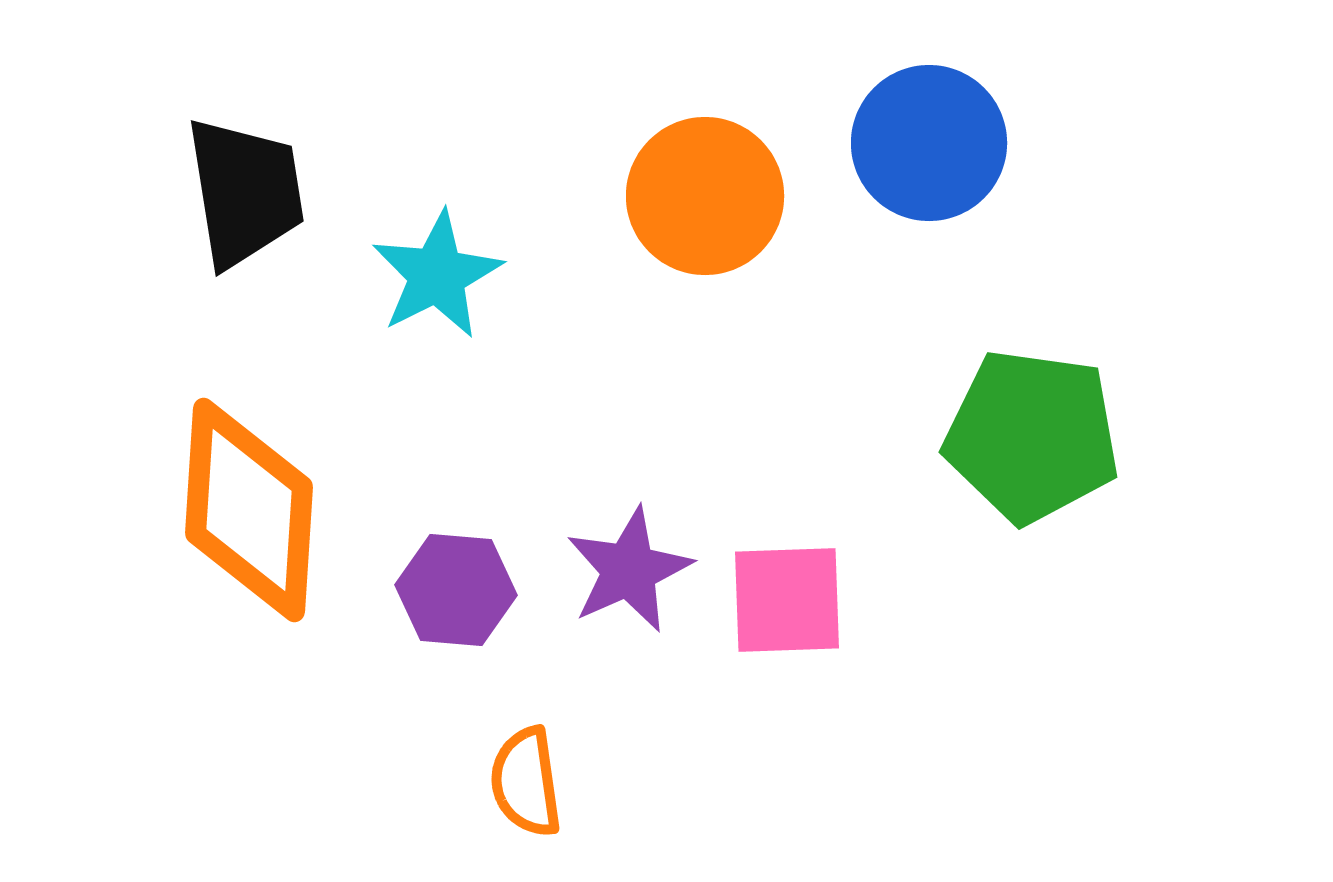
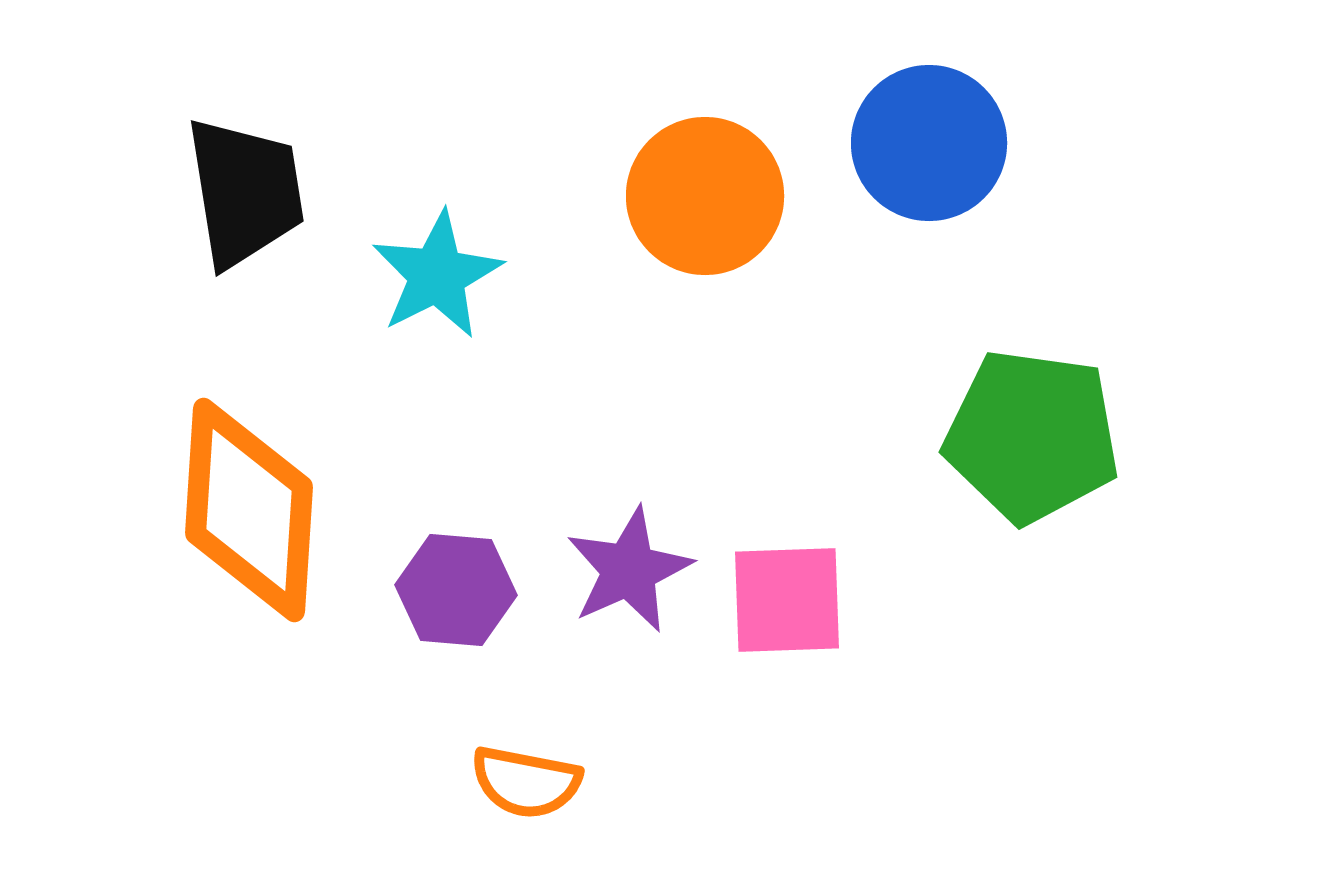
orange semicircle: rotated 71 degrees counterclockwise
